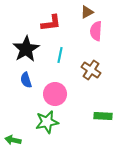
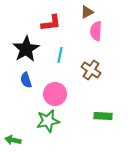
green star: moved 1 px right, 1 px up
